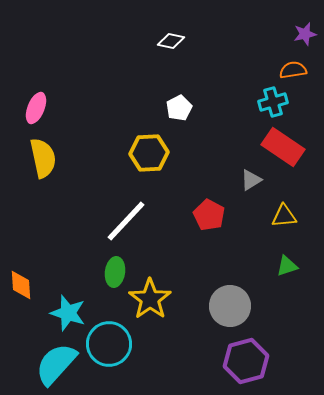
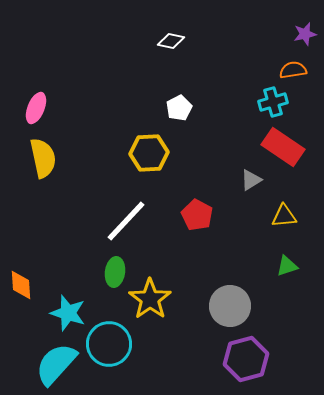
red pentagon: moved 12 px left
purple hexagon: moved 2 px up
